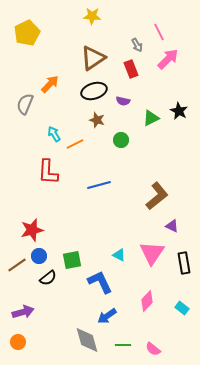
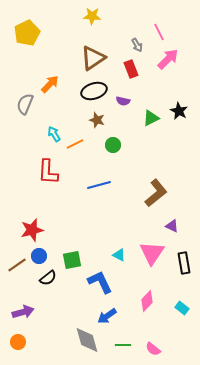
green circle: moved 8 px left, 5 px down
brown L-shape: moved 1 px left, 3 px up
